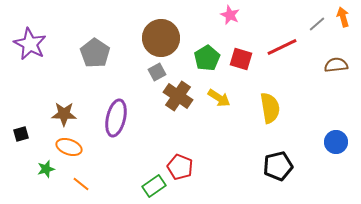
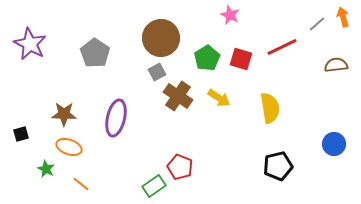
blue circle: moved 2 px left, 2 px down
green star: rotated 30 degrees counterclockwise
